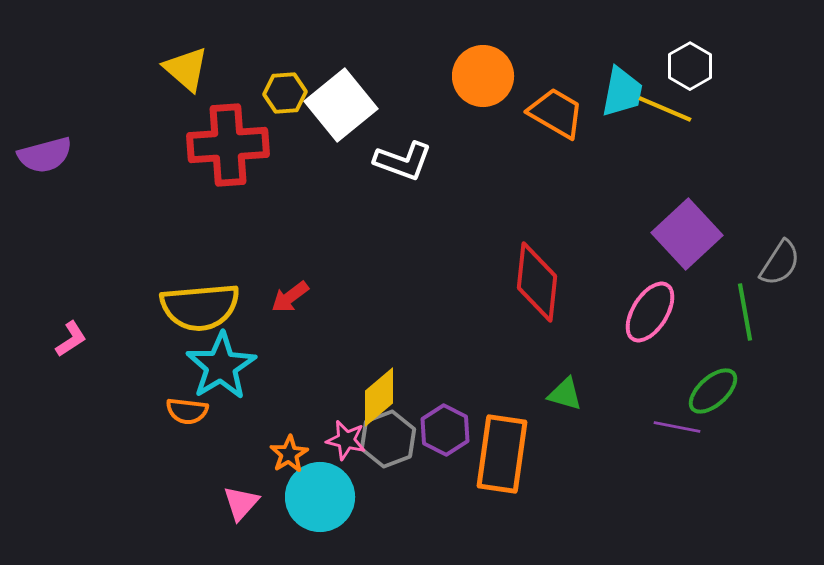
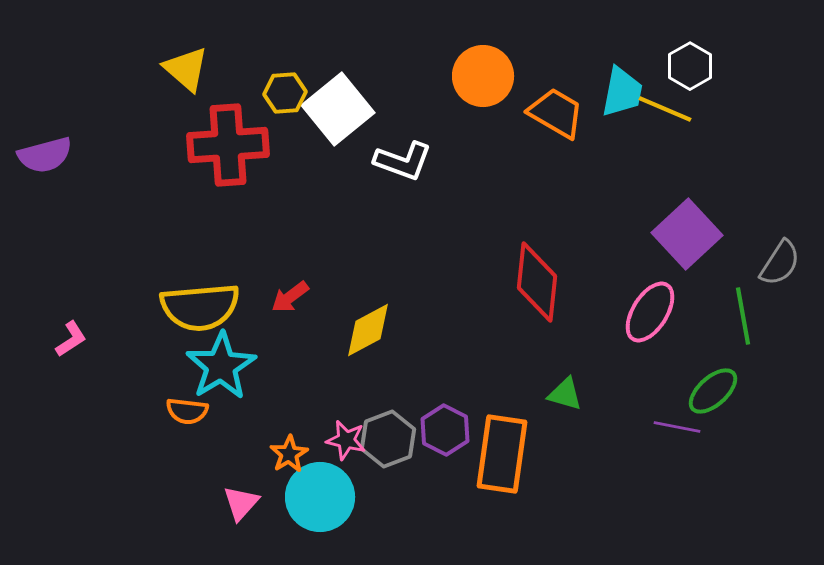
white square: moved 3 px left, 4 px down
green line: moved 2 px left, 4 px down
yellow diamond: moved 11 px left, 67 px up; rotated 12 degrees clockwise
